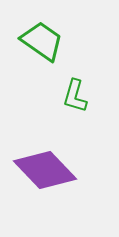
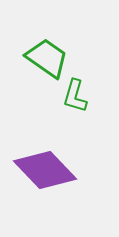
green trapezoid: moved 5 px right, 17 px down
